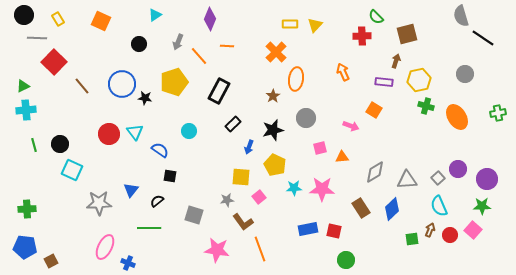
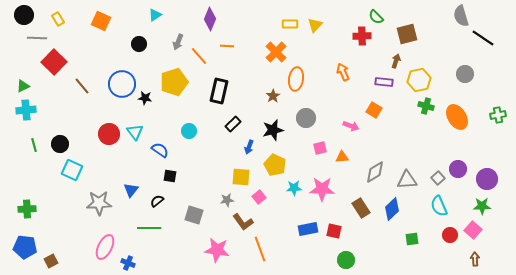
black rectangle at (219, 91): rotated 15 degrees counterclockwise
green cross at (498, 113): moved 2 px down
brown arrow at (430, 230): moved 45 px right, 29 px down; rotated 24 degrees counterclockwise
